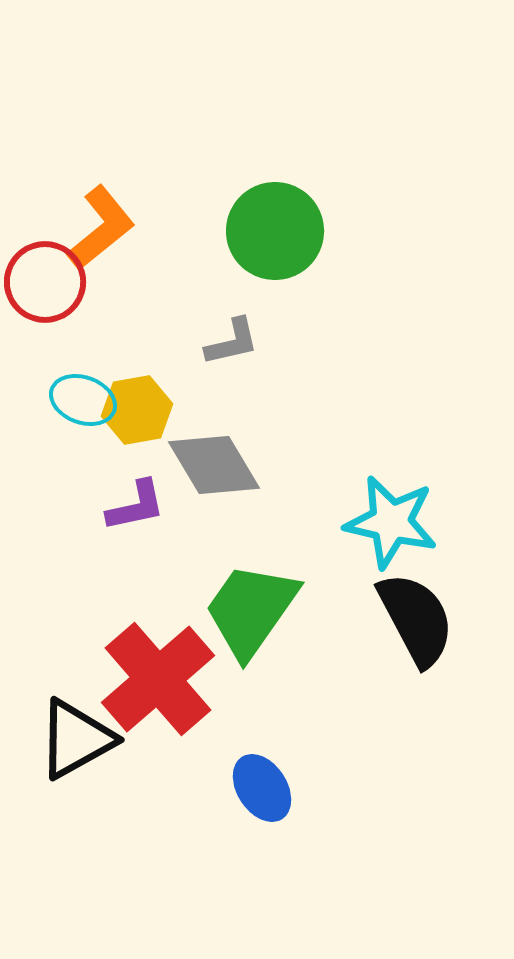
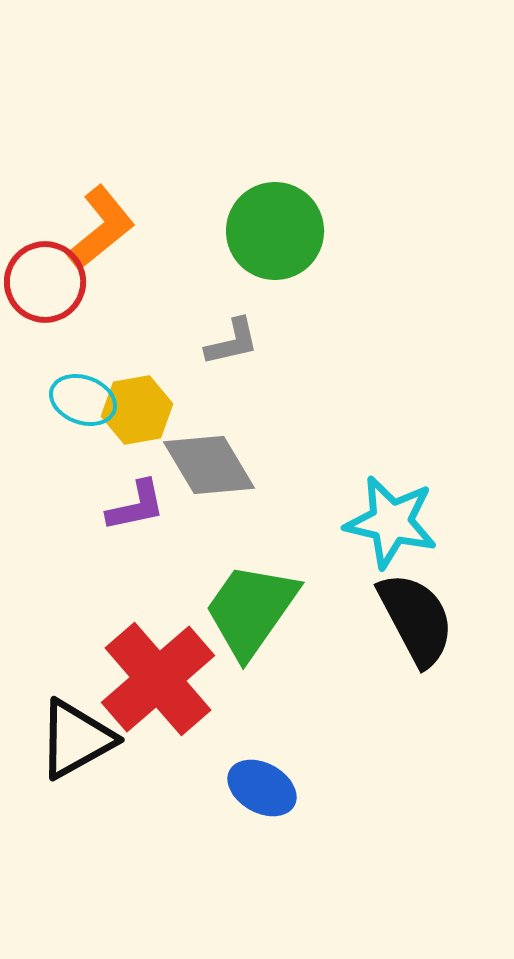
gray diamond: moved 5 px left
blue ellipse: rotated 28 degrees counterclockwise
